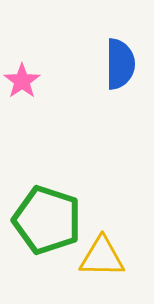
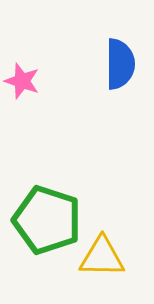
pink star: rotated 18 degrees counterclockwise
